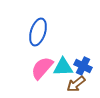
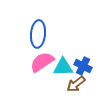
blue ellipse: moved 2 px down; rotated 12 degrees counterclockwise
pink semicircle: moved 6 px up; rotated 15 degrees clockwise
